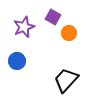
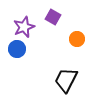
orange circle: moved 8 px right, 6 px down
blue circle: moved 12 px up
black trapezoid: rotated 16 degrees counterclockwise
